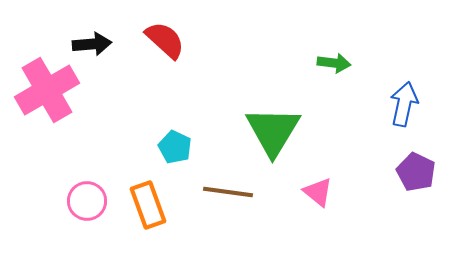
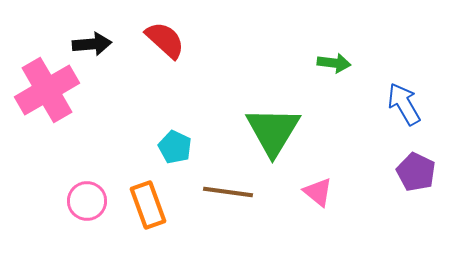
blue arrow: rotated 42 degrees counterclockwise
